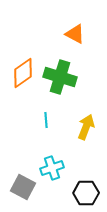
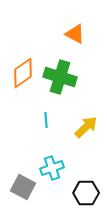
yellow arrow: rotated 25 degrees clockwise
